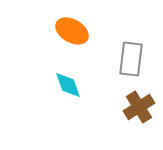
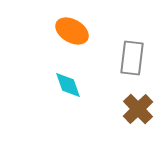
gray rectangle: moved 1 px right, 1 px up
brown cross: moved 1 px left, 2 px down; rotated 12 degrees counterclockwise
